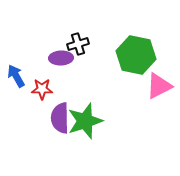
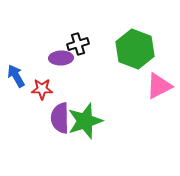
green hexagon: moved 1 px left, 6 px up; rotated 9 degrees clockwise
